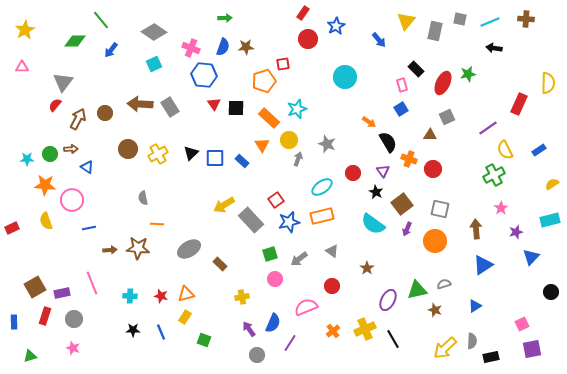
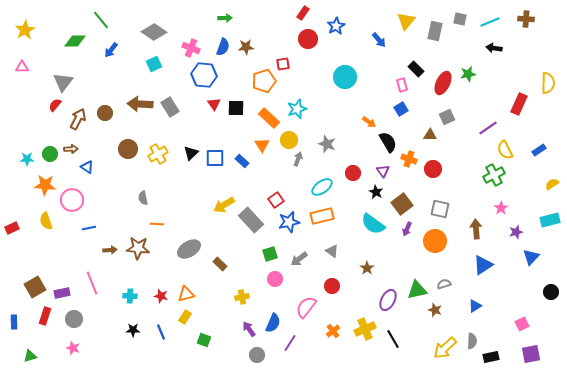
pink semicircle at (306, 307): rotated 30 degrees counterclockwise
purple square at (532, 349): moved 1 px left, 5 px down
